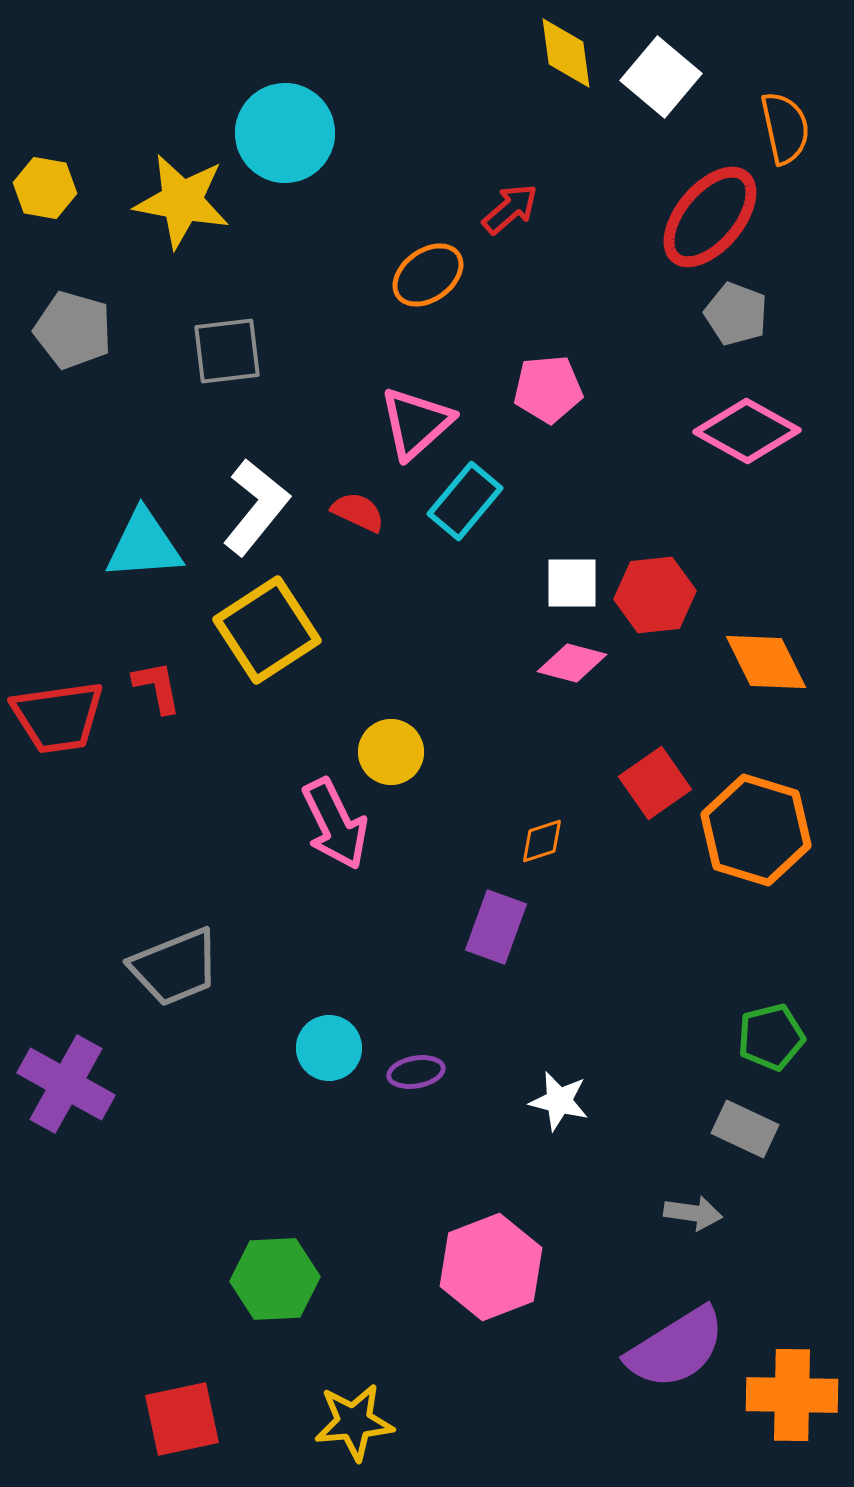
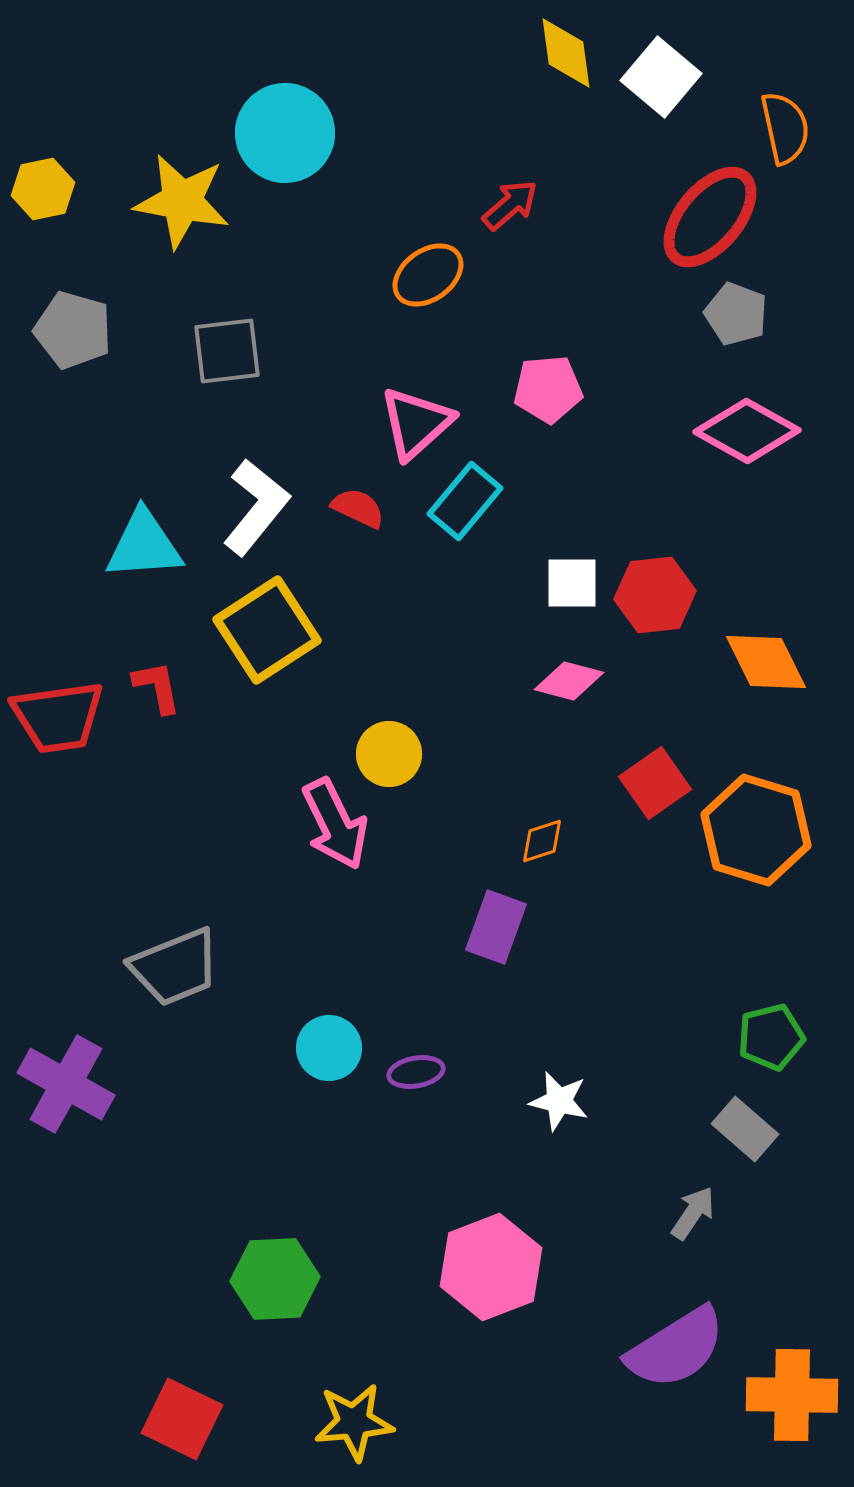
yellow hexagon at (45, 188): moved 2 px left, 1 px down; rotated 22 degrees counterclockwise
red arrow at (510, 209): moved 4 px up
red semicircle at (358, 512): moved 4 px up
pink diamond at (572, 663): moved 3 px left, 18 px down
yellow circle at (391, 752): moved 2 px left, 2 px down
gray rectangle at (745, 1129): rotated 16 degrees clockwise
gray arrow at (693, 1213): rotated 64 degrees counterclockwise
red square at (182, 1419): rotated 38 degrees clockwise
